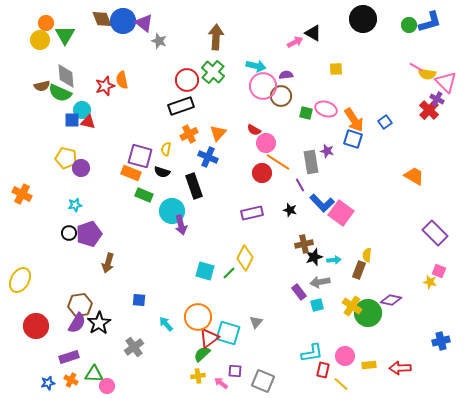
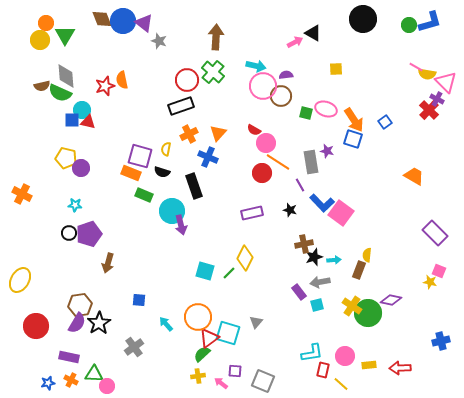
cyan star at (75, 205): rotated 16 degrees clockwise
purple rectangle at (69, 357): rotated 30 degrees clockwise
